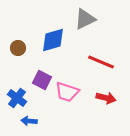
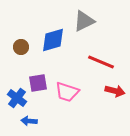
gray triangle: moved 1 px left, 2 px down
brown circle: moved 3 px right, 1 px up
purple square: moved 4 px left, 3 px down; rotated 36 degrees counterclockwise
red arrow: moved 9 px right, 7 px up
